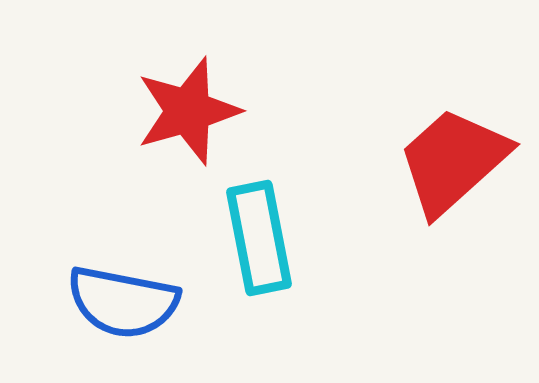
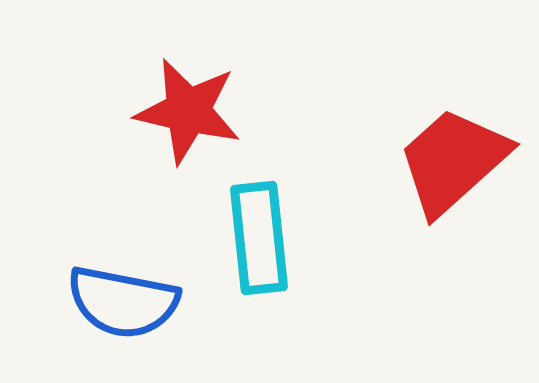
red star: rotated 29 degrees clockwise
cyan rectangle: rotated 5 degrees clockwise
